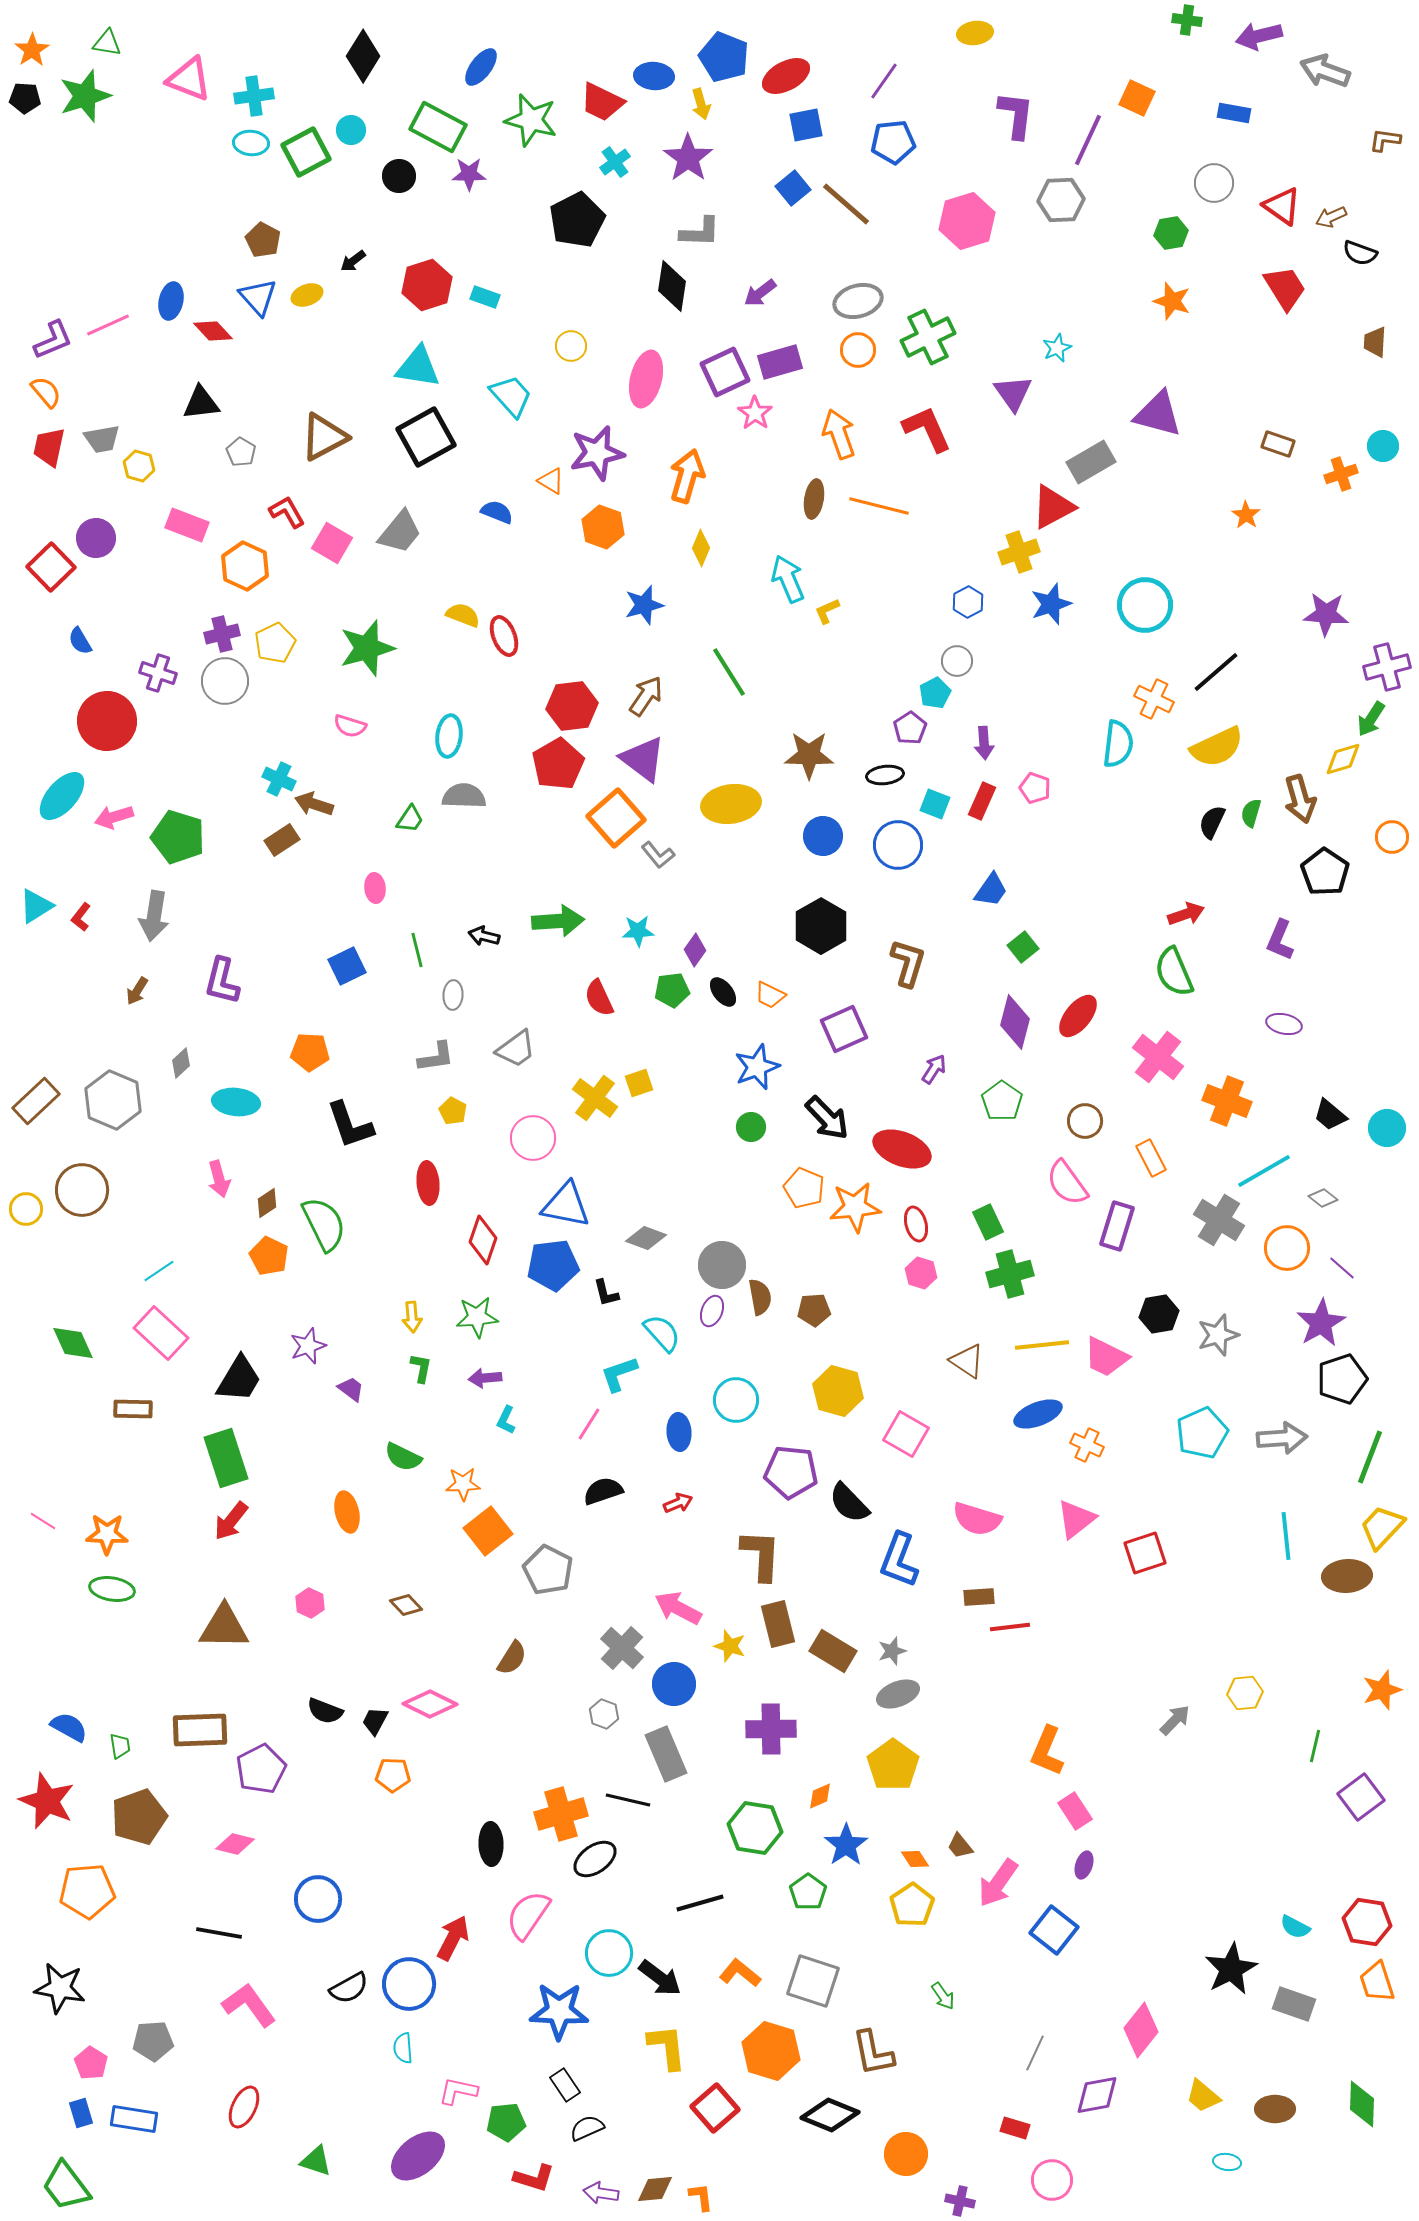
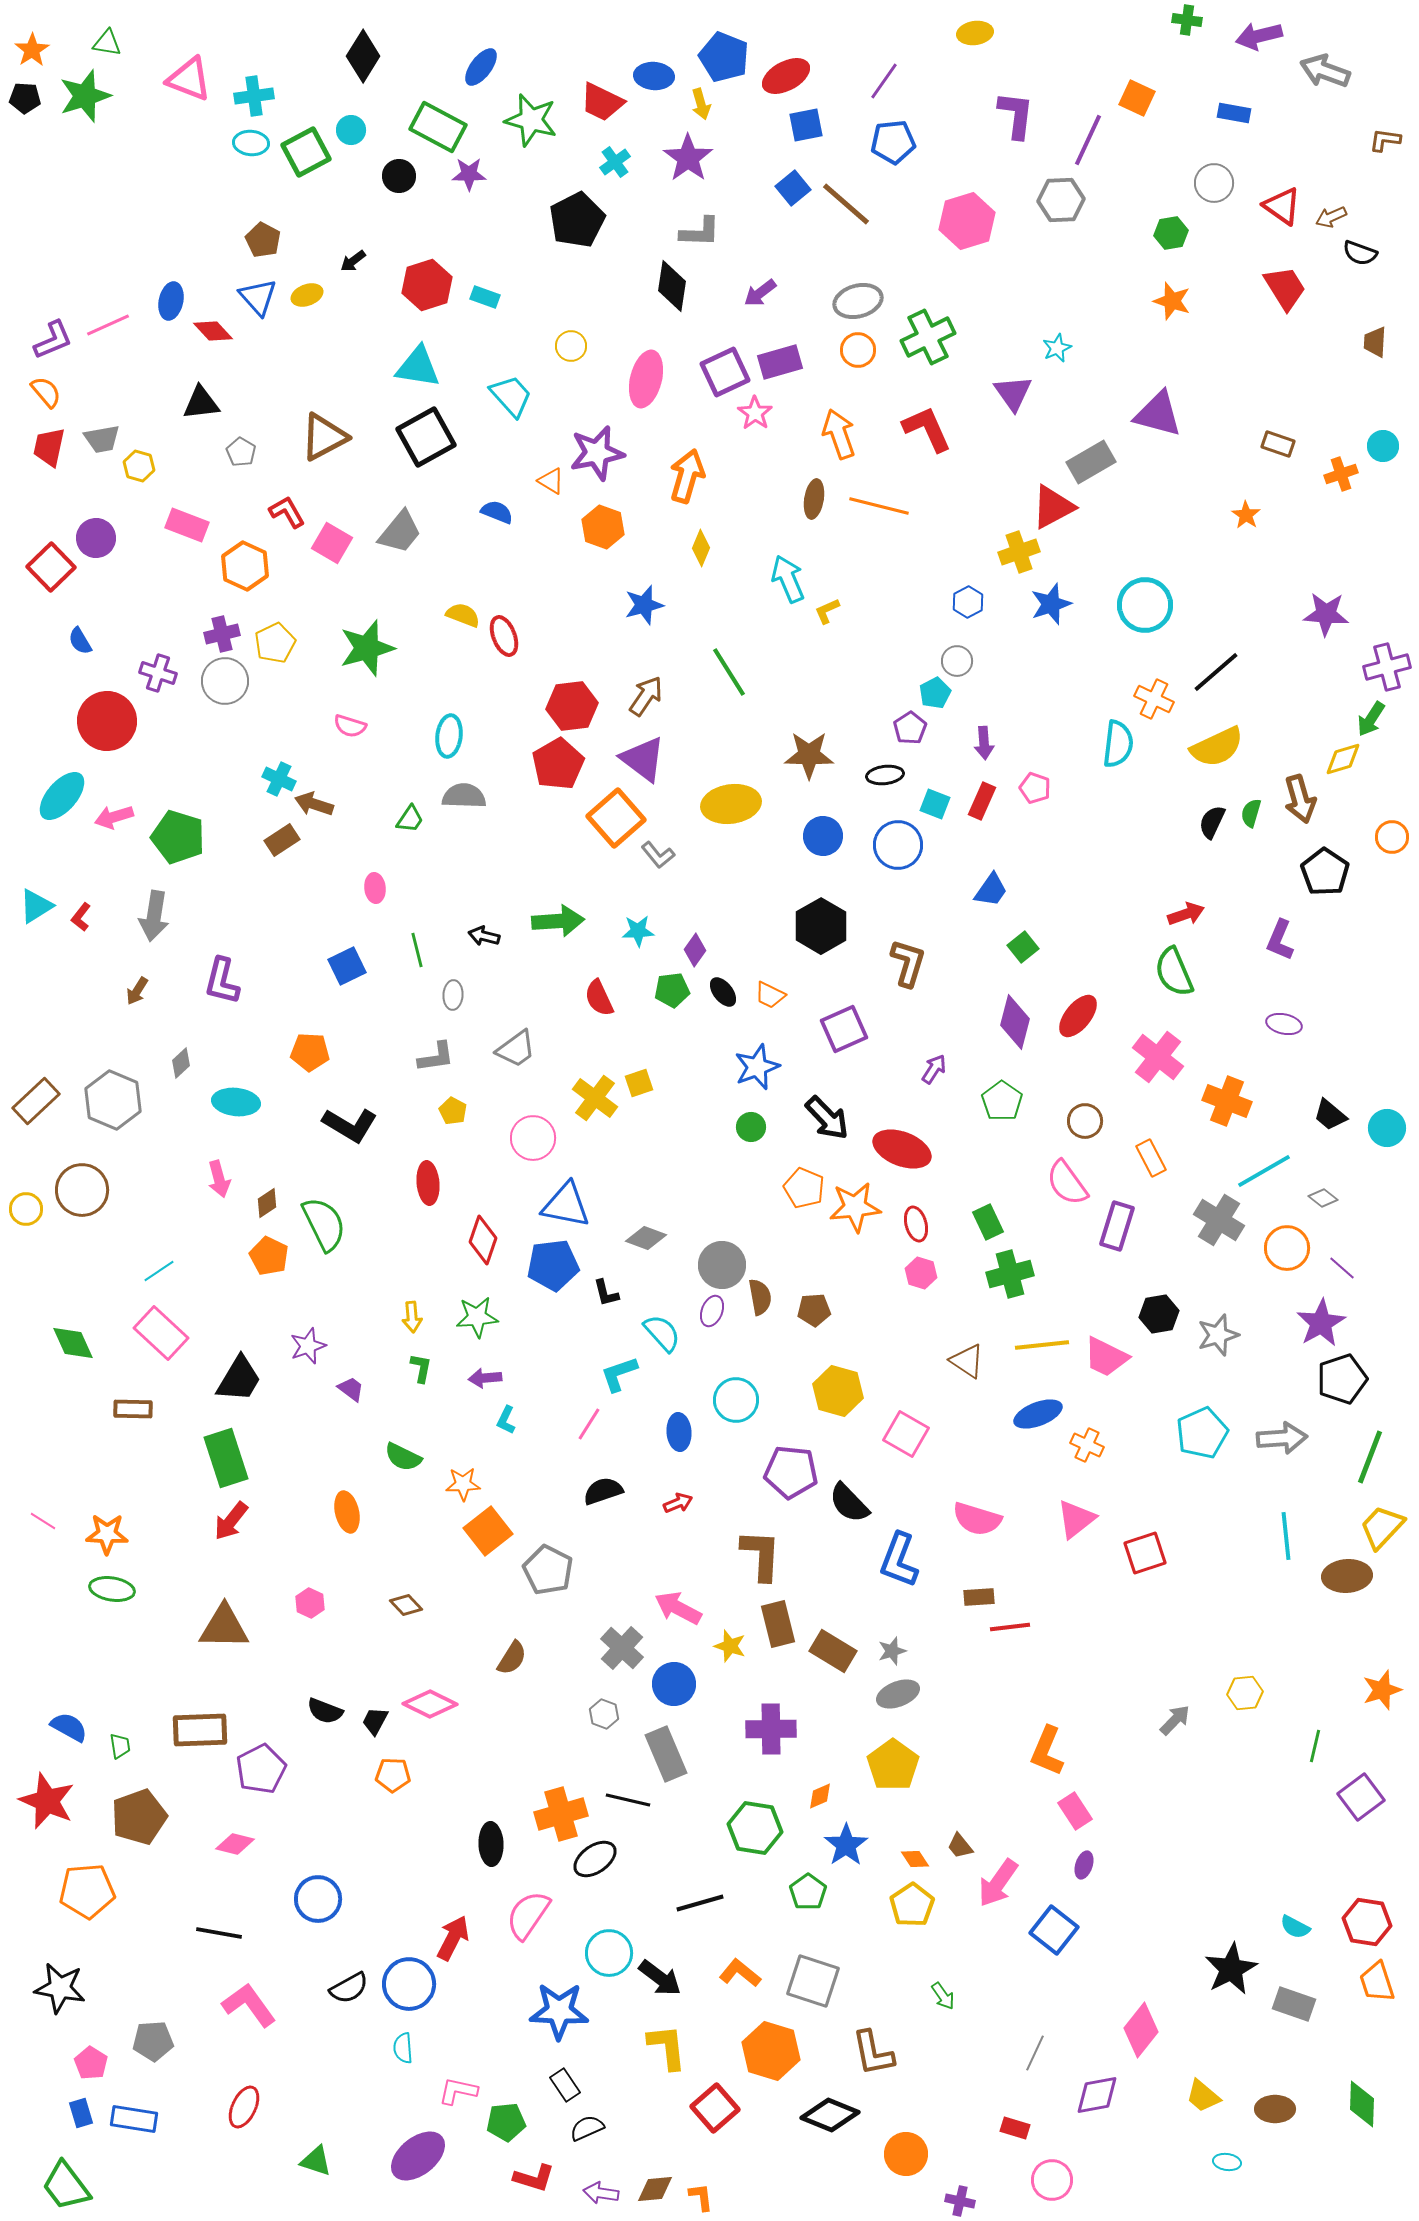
black L-shape at (350, 1125): rotated 40 degrees counterclockwise
